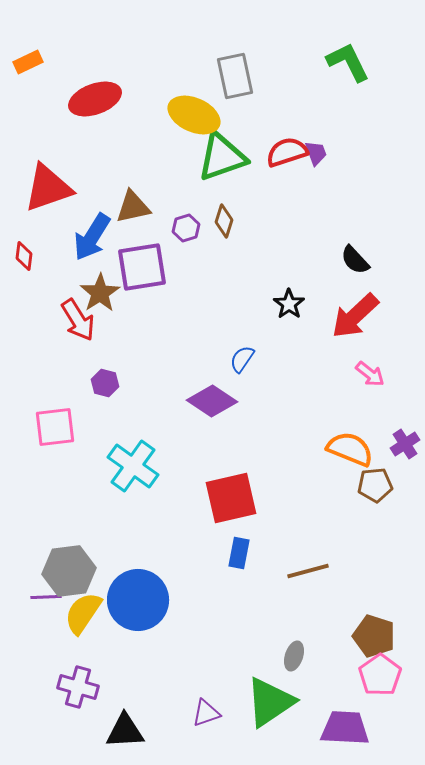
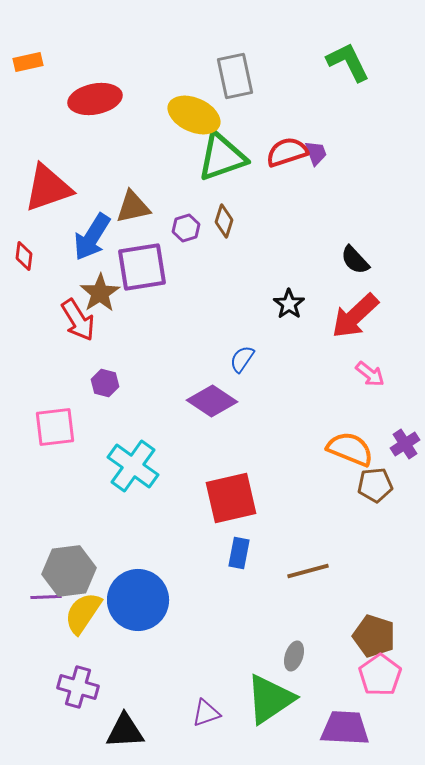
orange rectangle at (28, 62): rotated 12 degrees clockwise
red ellipse at (95, 99): rotated 9 degrees clockwise
green triangle at (270, 702): moved 3 px up
